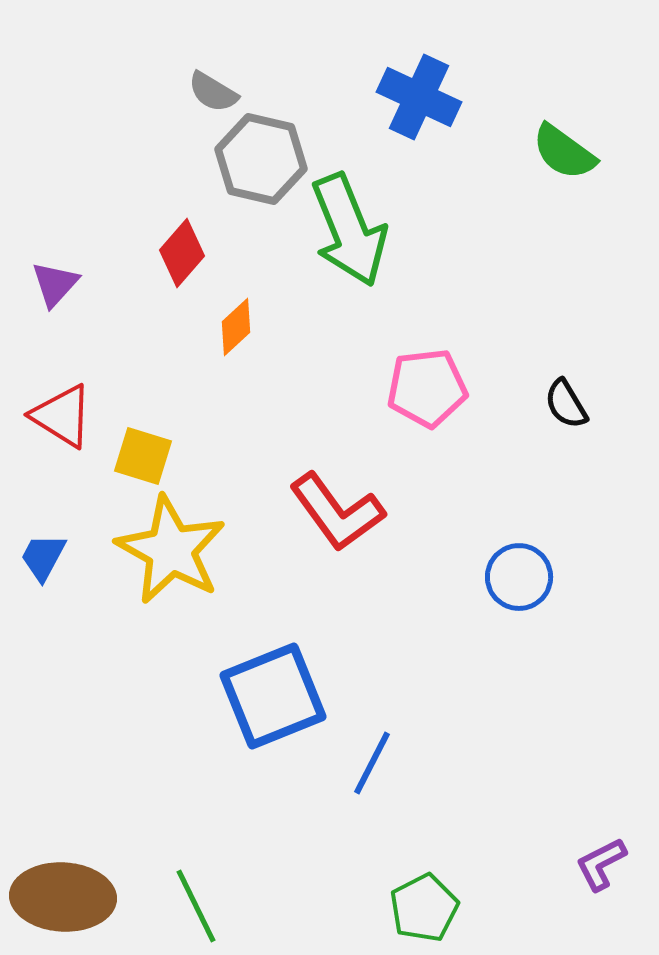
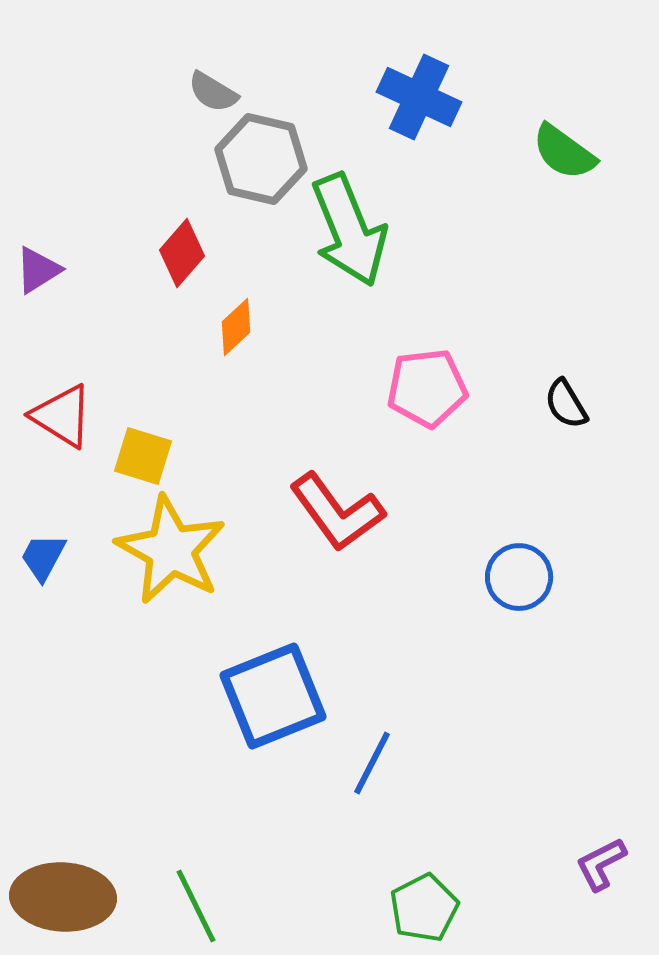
purple triangle: moved 17 px left, 14 px up; rotated 16 degrees clockwise
